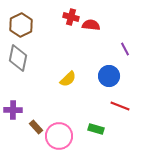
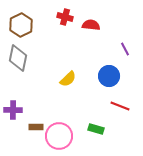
red cross: moved 6 px left
brown rectangle: rotated 48 degrees counterclockwise
